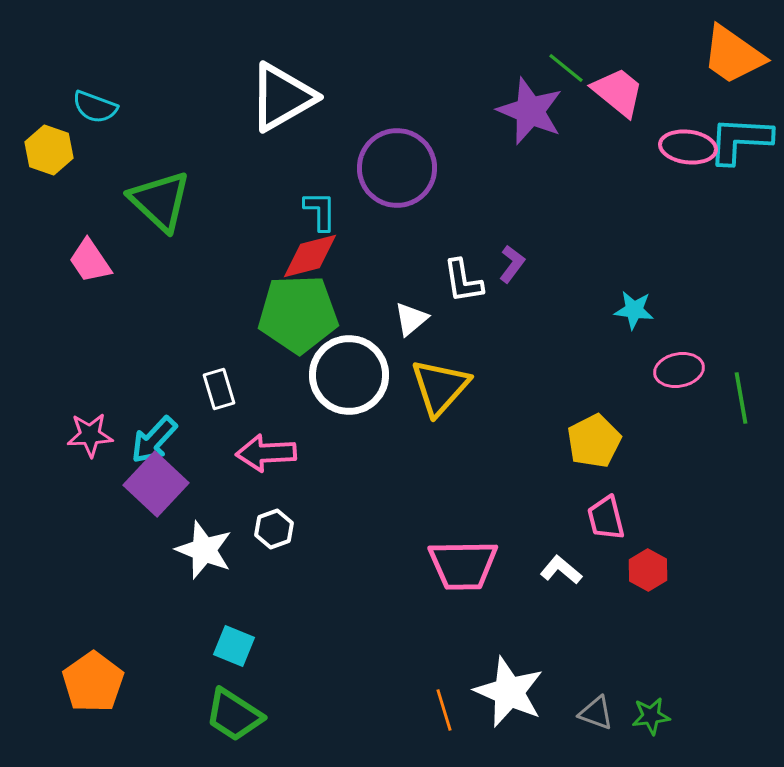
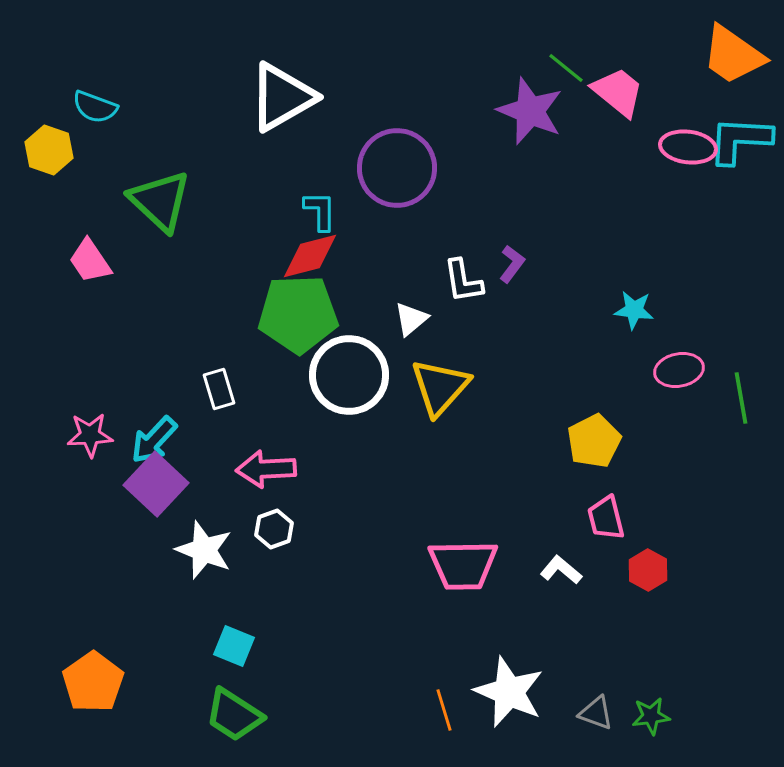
pink arrow at (266, 453): moved 16 px down
